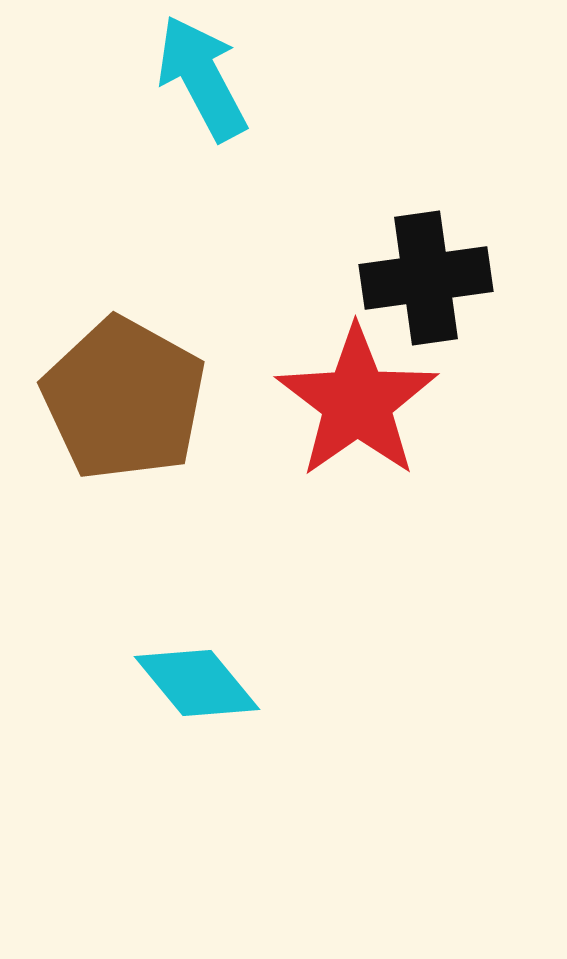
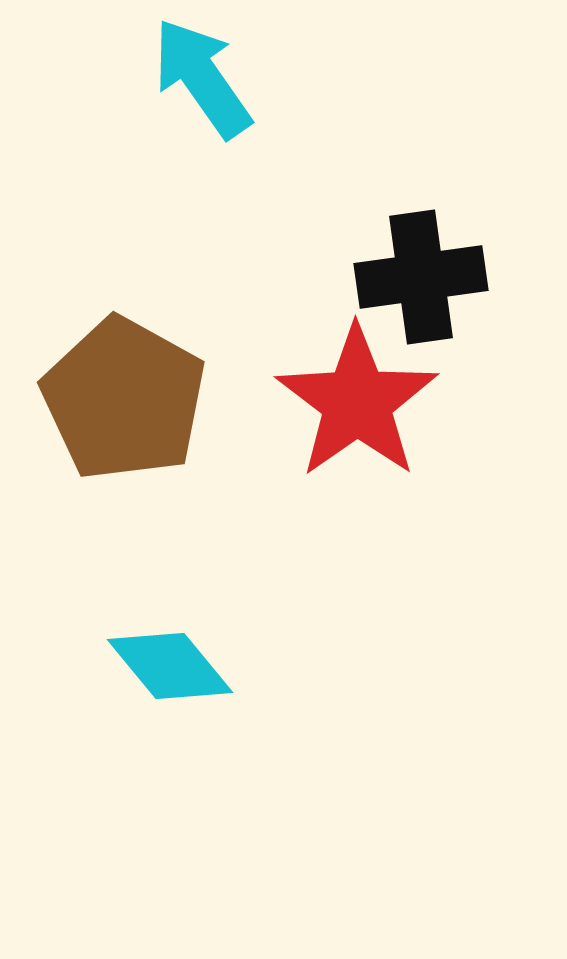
cyan arrow: rotated 7 degrees counterclockwise
black cross: moved 5 px left, 1 px up
cyan diamond: moved 27 px left, 17 px up
